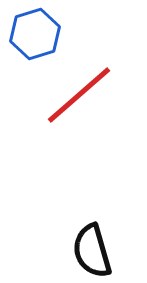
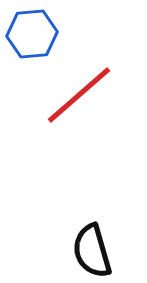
blue hexagon: moved 3 px left; rotated 12 degrees clockwise
